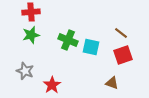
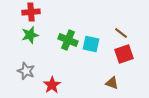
green star: moved 1 px left
cyan square: moved 3 px up
red square: moved 1 px right, 1 px up
gray star: moved 1 px right
